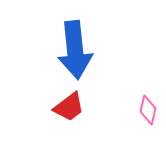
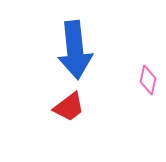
pink diamond: moved 30 px up
